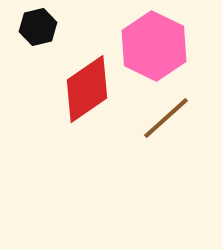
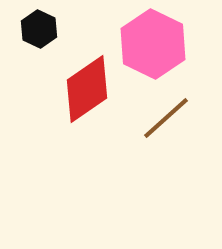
black hexagon: moved 1 px right, 2 px down; rotated 21 degrees counterclockwise
pink hexagon: moved 1 px left, 2 px up
